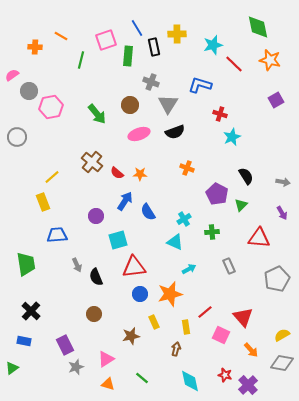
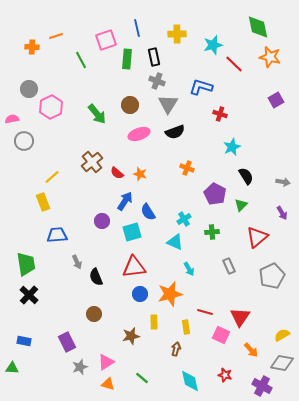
blue line at (137, 28): rotated 18 degrees clockwise
orange line at (61, 36): moved 5 px left; rotated 48 degrees counterclockwise
orange cross at (35, 47): moved 3 px left
black rectangle at (154, 47): moved 10 px down
green rectangle at (128, 56): moved 1 px left, 3 px down
green line at (81, 60): rotated 42 degrees counterclockwise
orange star at (270, 60): moved 3 px up
pink semicircle at (12, 75): moved 44 px down; rotated 24 degrees clockwise
gray cross at (151, 82): moved 6 px right, 1 px up
blue L-shape at (200, 85): moved 1 px right, 2 px down
gray circle at (29, 91): moved 2 px up
pink hexagon at (51, 107): rotated 15 degrees counterclockwise
gray circle at (17, 137): moved 7 px right, 4 px down
cyan star at (232, 137): moved 10 px down
brown cross at (92, 162): rotated 10 degrees clockwise
orange star at (140, 174): rotated 16 degrees clockwise
purple pentagon at (217, 194): moved 2 px left
purple circle at (96, 216): moved 6 px right, 5 px down
red triangle at (259, 238): moved 2 px left, 1 px up; rotated 45 degrees counterclockwise
cyan square at (118, 240): moved 14 px right, 8 px up
gray arrow at (77, 265): moved 3 px up
cyan arrow at (189, 269): rotated 88 degrees clockwise
gray pentagon at (277, 279): moved 5 px left, 3 px up
black cross at (31, 311): moved 2 px left, 16 px up
red line at (205, 312): rotated 56 degrees clockwise
red triangle at (243, 317): moved 3 px left; rotated 15 degrees clockwise
yellow rectangle at (154, 322): rotated 24 degrees clockwise
purple rectangle at (65, 345): moved 2 px right, 3 px up
pink triangle at (106, 359): moved 3 px down
gray star at (76, 367): moved 4 px right
green triangle at (12, 368): rotated 40 degrees clockwise
purple cross at (248, 385): moved 14 px right, 1 px down; rotated 18 degrees counterclockwise
